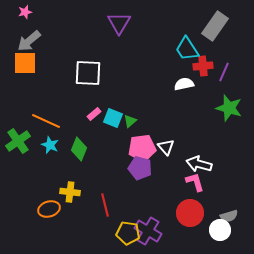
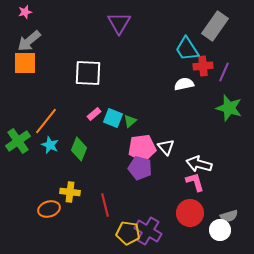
orange line: rotated 76 degrees counterclockwise
